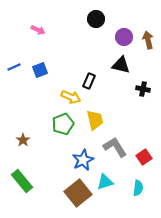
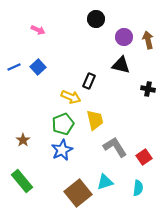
blue square: moved 2 px left, 3 px up; rotated 21 degrees counterclockwise
black cross: moved 5 px right
blue star: moved 21 px left, 10 px up
